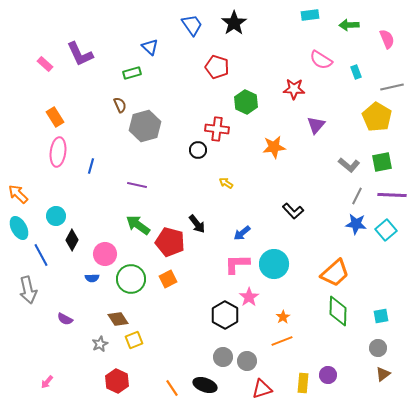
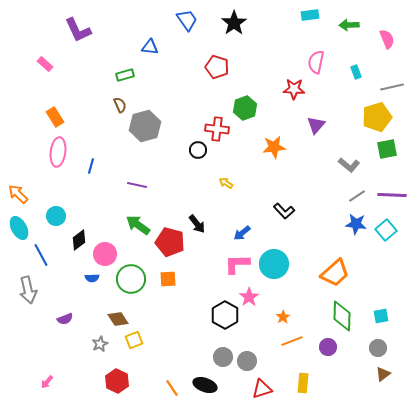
blue trapezoid at (192, 25): moved 5 px left, 5 px up
blue triangle at (150, 47): rotated 36 degrees counterclockwise
purple L-shape at (80, 54): moved 2 px left, 24 px up
pink semicircle at (321, 60): moved 5 px left, 2 px down; rotated 70 degrees clockwise
green rectangle at (132, 73): moved 7 px left, 2 px down
green hexagon at (246, 102): moved 1 px left, 6 px down; rotated 15 degrees clockwise
yellow pentagon at (377, 117): rotated 24 degrees clockwise
green square at (382, 162): moved 5 px right, 13 px up
gray line at (357, 196): rotated 30 degrees clockwise
black L-shape at (293, 211): moved 9 px left
black diamond at (72, 240): moved 7 px right; rotated 25 degrees clockwise
orange square at (168, 279): rotated 24 degrees clockwise
green diamond at (338, 311): moved 4 px right, 5 px down
purple semicircle at (65, 319): rotated 49 degrees counterclockwise
orange line at (282, 341): moved 10 px right
purple circle at (328, 375): moved 28 px up
